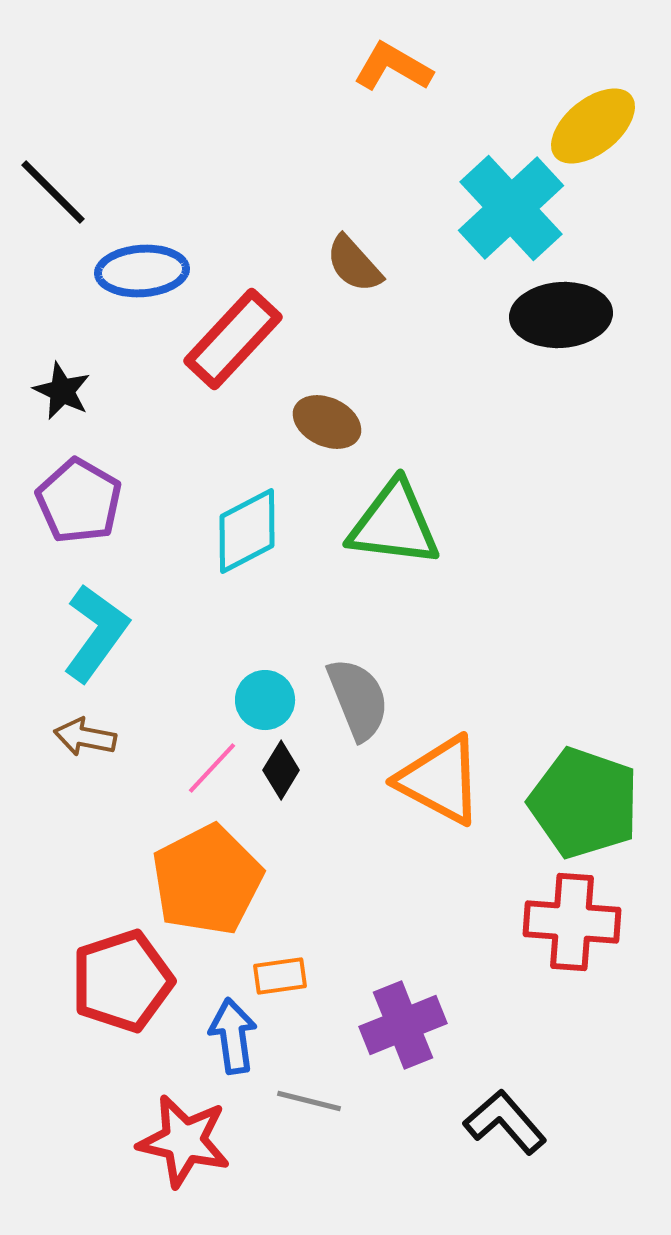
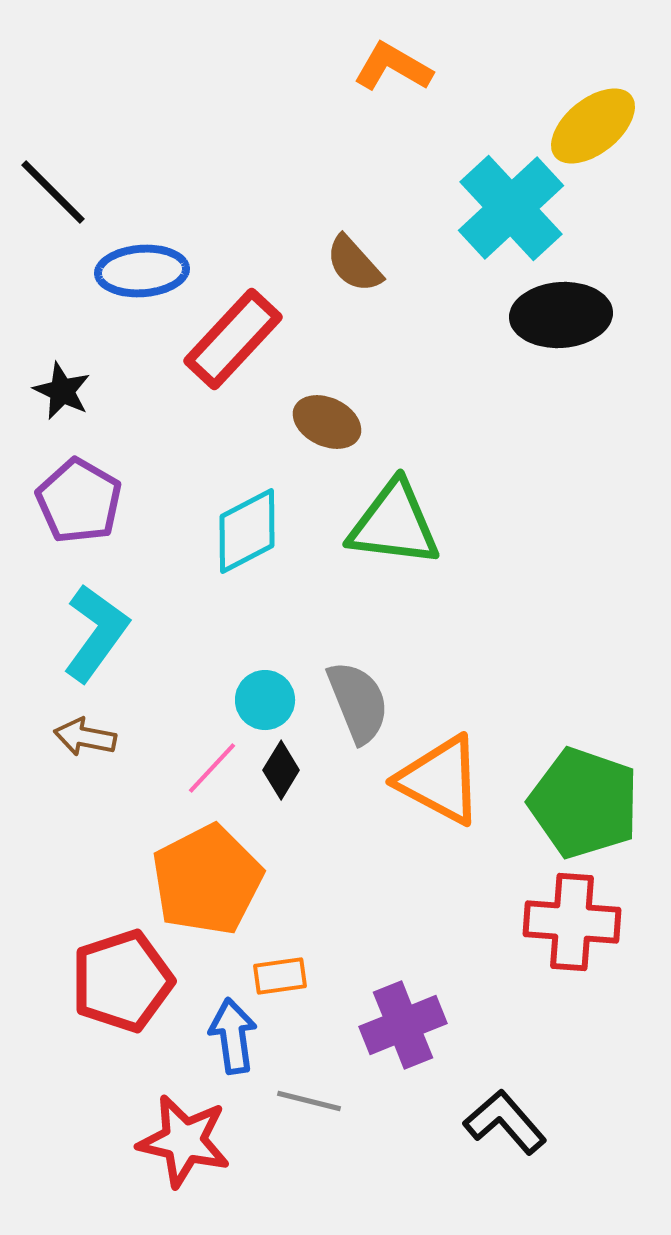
gray semicircle: moved 3 px down
